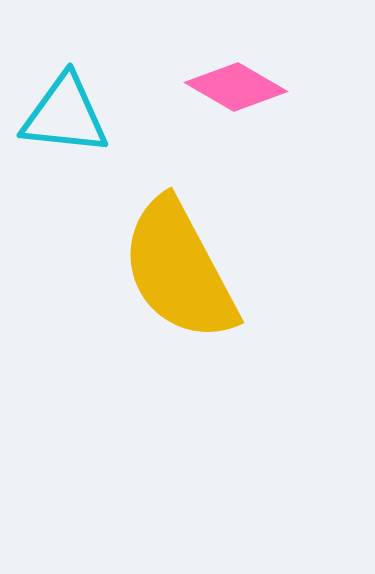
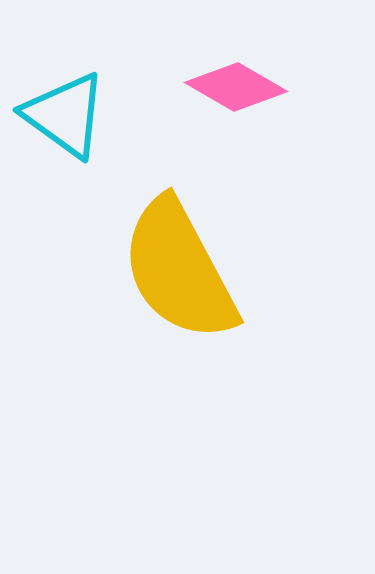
cyan triangle: rotated 30 degrees clockwise
